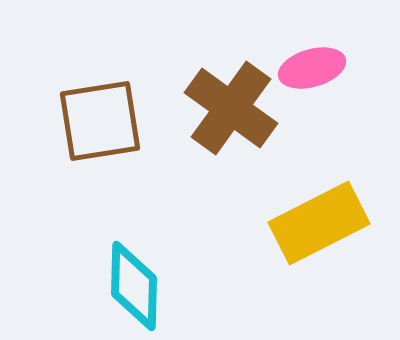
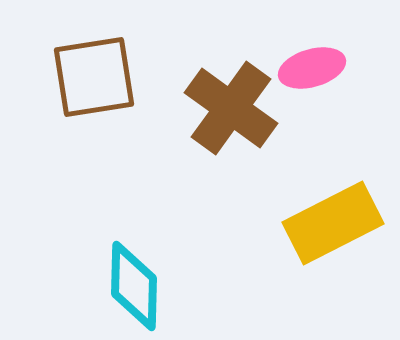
brown square: moved 6 px left, 44 px up
yellow rectangle: moved 14 px right
